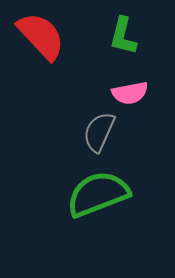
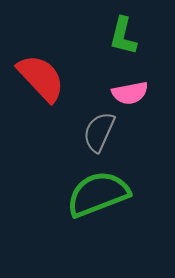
red semicircle: moved 42 px down
